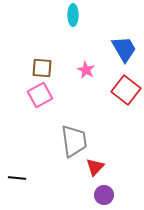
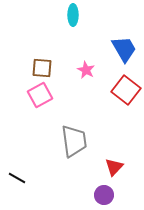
red triangle: moved 19 px right
black line: rotated 24 degrees clockwise
